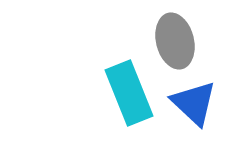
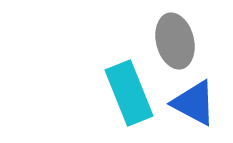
blue triangle: rotated 15 degrees counterclockwise
